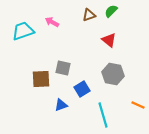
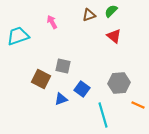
pink arrow: rotated 32 degrees clockwise
cyan trapezoid: moved 5 px left, 5 px down
red triangle: moved 5 px right, 4 px up
gray square: moved 2 px up
gray hexagon: moved 6 px right, 9 px down; rotated 15 degrees counterclockwise
brown square: rotated 30 degrees clockwise
blue square: rotated 21 degrees counterclockwise
blue triangle: moved 6 px up
